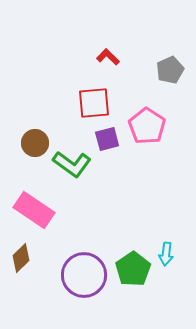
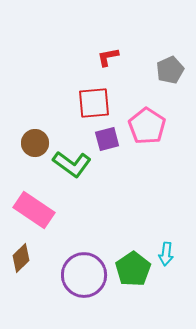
red L-shape: rotated 55 degrees counterclockwise
